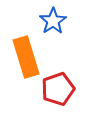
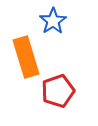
red pentagon: moved 2 px down
